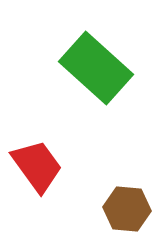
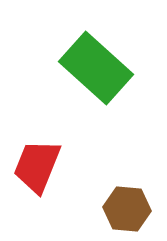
red trapezoid: rotated 122 degrees counterclockwise
